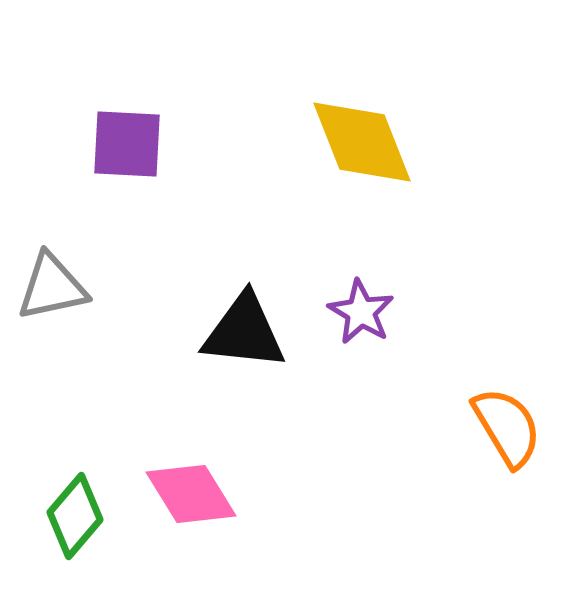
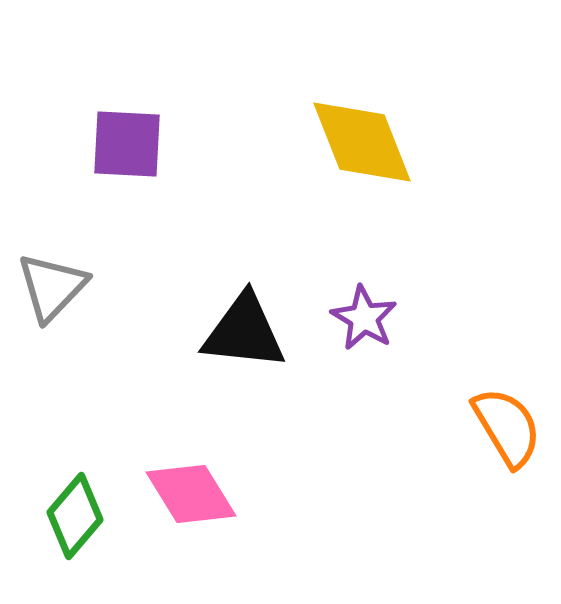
gray triangle: rotated 34 degrees counterclockwise
purple star: moved 3 px right, 6 px down
